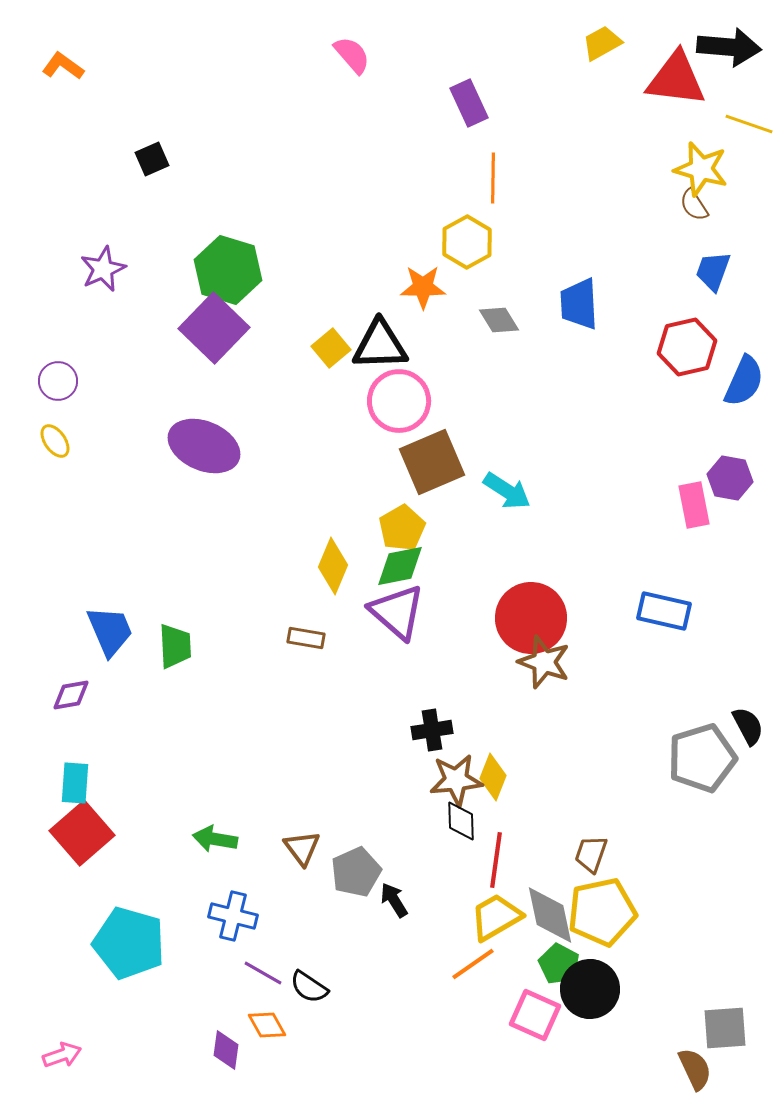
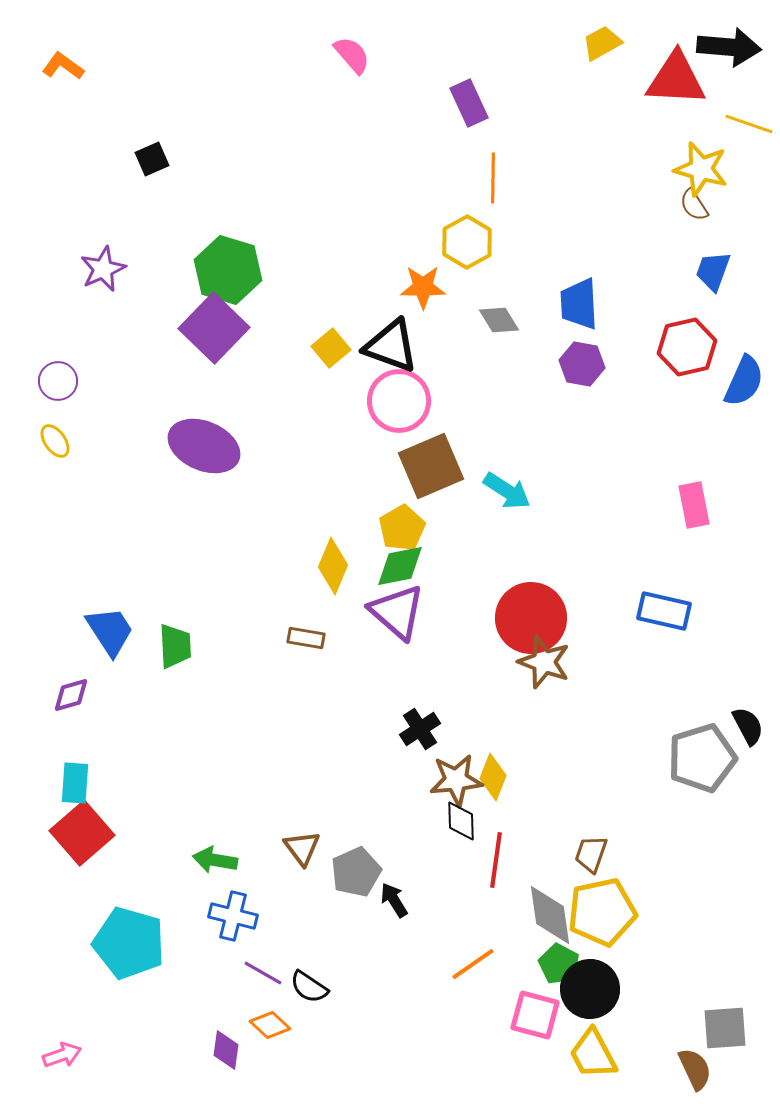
red triangle at (676, 79): rotated 4 degrees counterclockwise
black triangle at (380, 345): moved 11 px right, 1 px down; rotated 22 degrees clockwise
brown square at (432, 462): moved 1 px left, 4 px down
purple hexagon at (730, 478): moved 148 px left, 114 px up
blue trapezoid at (110, 631): rotated 10 degrees counterclockwise
purple diamond at (71, 695): rotated 6 degrees counterclockwise
black cross at (432, 730): moved 12 px left, 1 px up; rotated 24 degrees counterclockwise
green arrow at (215, 839): moved 21 px down
gray diamond at (550, 915): rotated 4 degrees clockwise
yellow trapezoid at (496, 917): moved 97 px right, 137 px down; rotated 88 degrees counterclockwise
pink square at (535, 1015): rotated 9 degrees counterclockwise
orange diamond at (267, 1025): moved 3 px right; rotated 18 degrees counterclockwise
